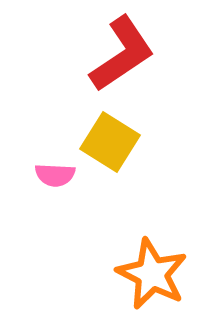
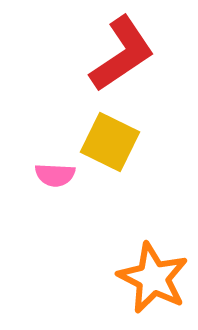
yellow square: rotated 6 degrees counterclockwise
orange star: moved 1 px right, 4 px down
